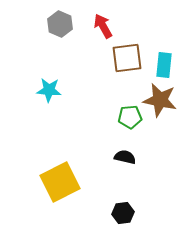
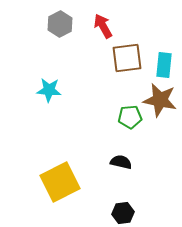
gray hexagon: rotated 10 degrees clockwise
black semicircle: moved 4 px left, 5 px down
